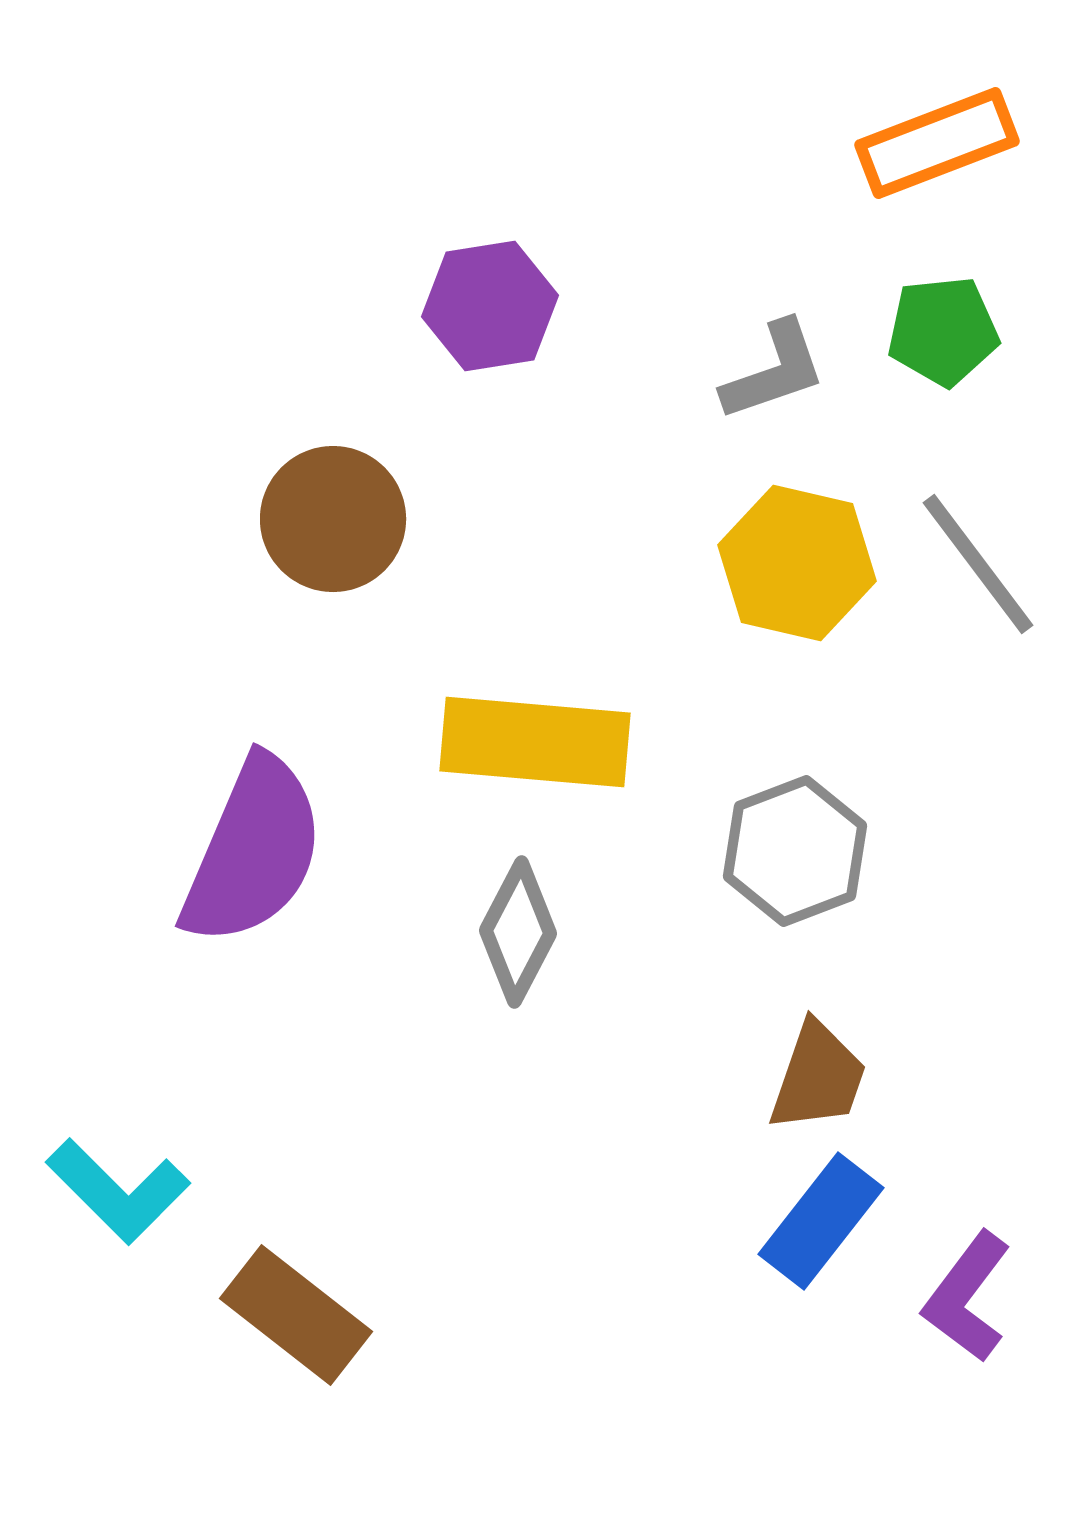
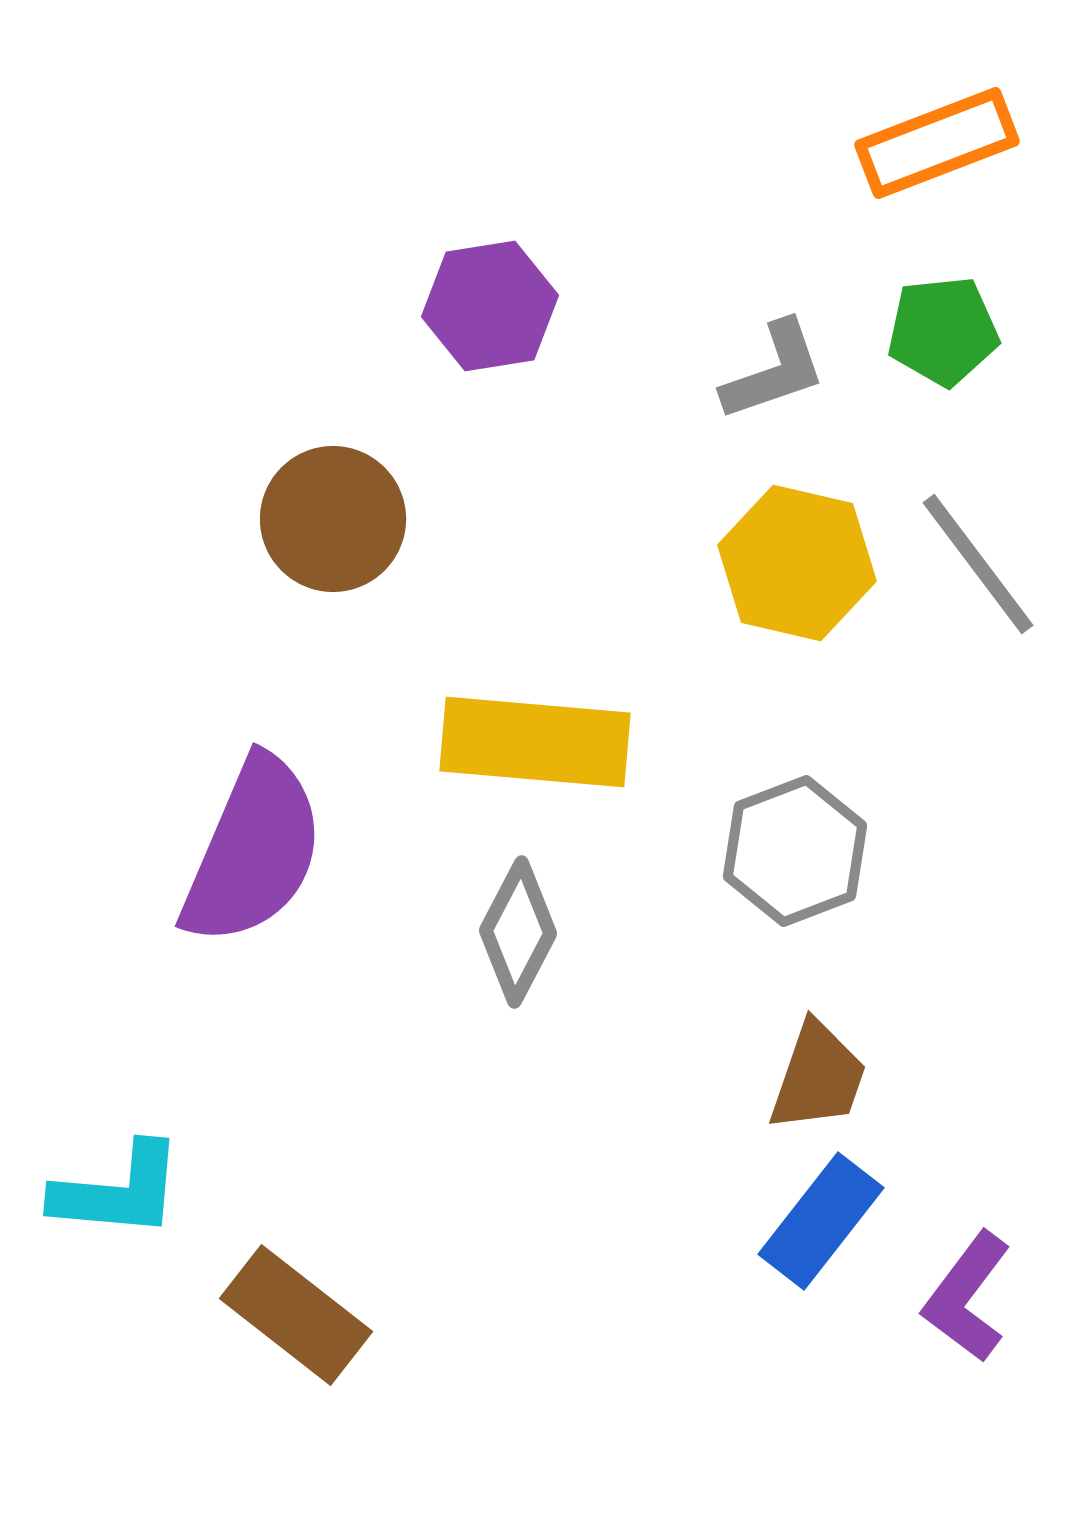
cyan L-shape: rotated 40 degrees counterclockwise
